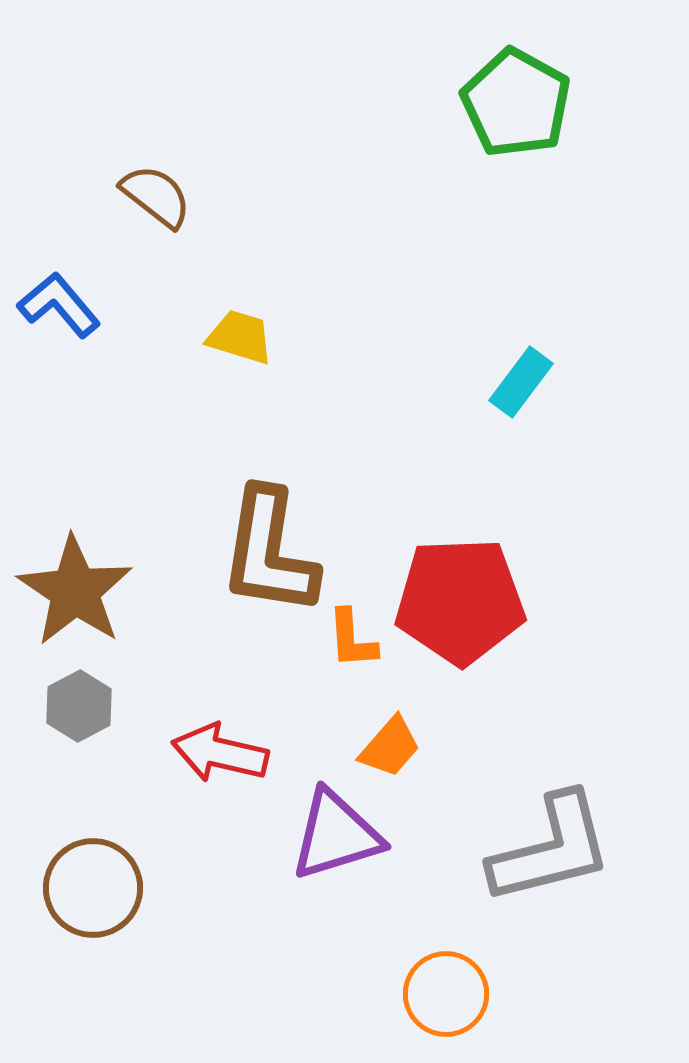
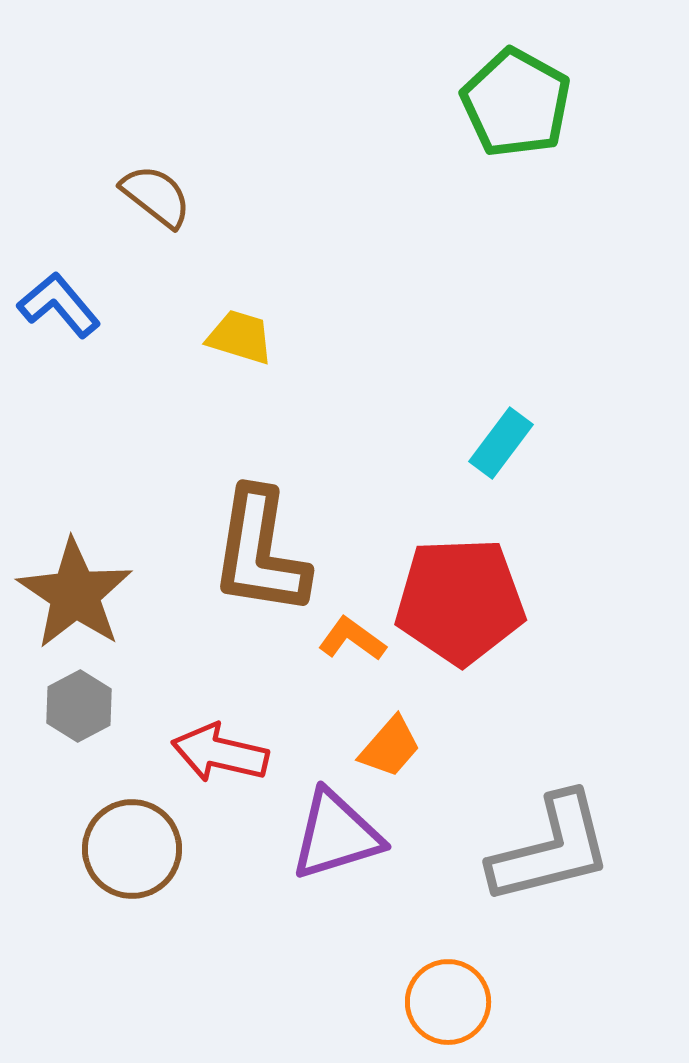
cyan rectangle: moved 20 px left, 61 px down
brown L-shape: moved 9 px left
brown star: moved 3 px down
orange L-shape: rotated 130 degrees clockwise
brown circle: moved 39 px right, 39 px up
orange circle: moved 2 px right, 8 px down
